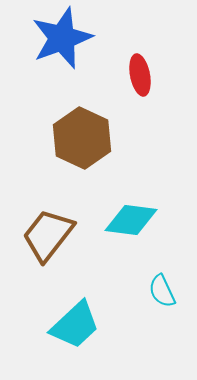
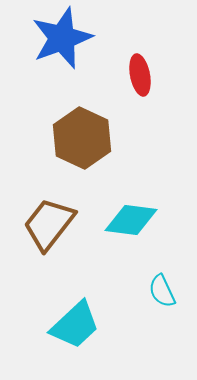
brown trapezoid: moved 1 px right, 11 px up
